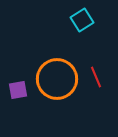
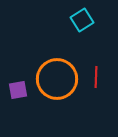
red line: rotated 25 degrees clockwise
